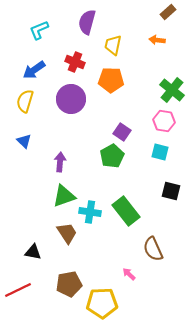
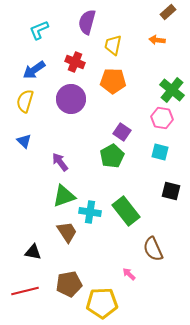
orange pentagon: moved 2 px right, 1 px down
pink hexagon: moved 2 px left, 3 px up
purple arrow: rotated 42 degrees counterclockwise
brown trapezoid: moved 1 px up
red line: moved 7 px right, 1 px down; rotated 12 degrees clockwise
